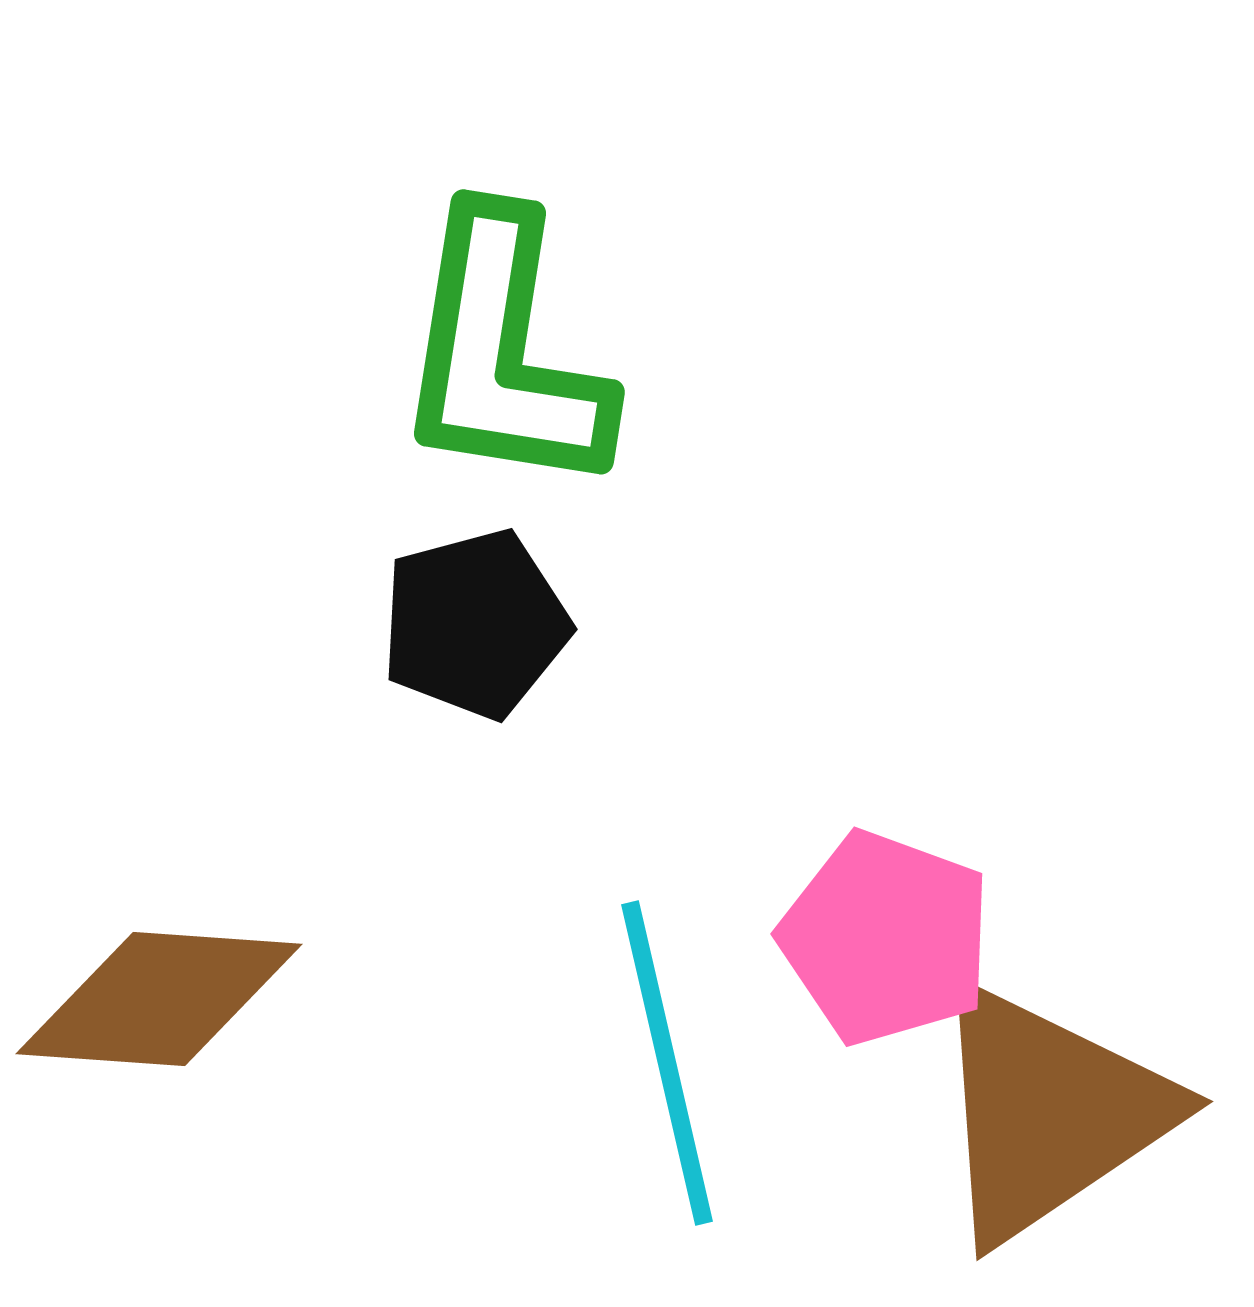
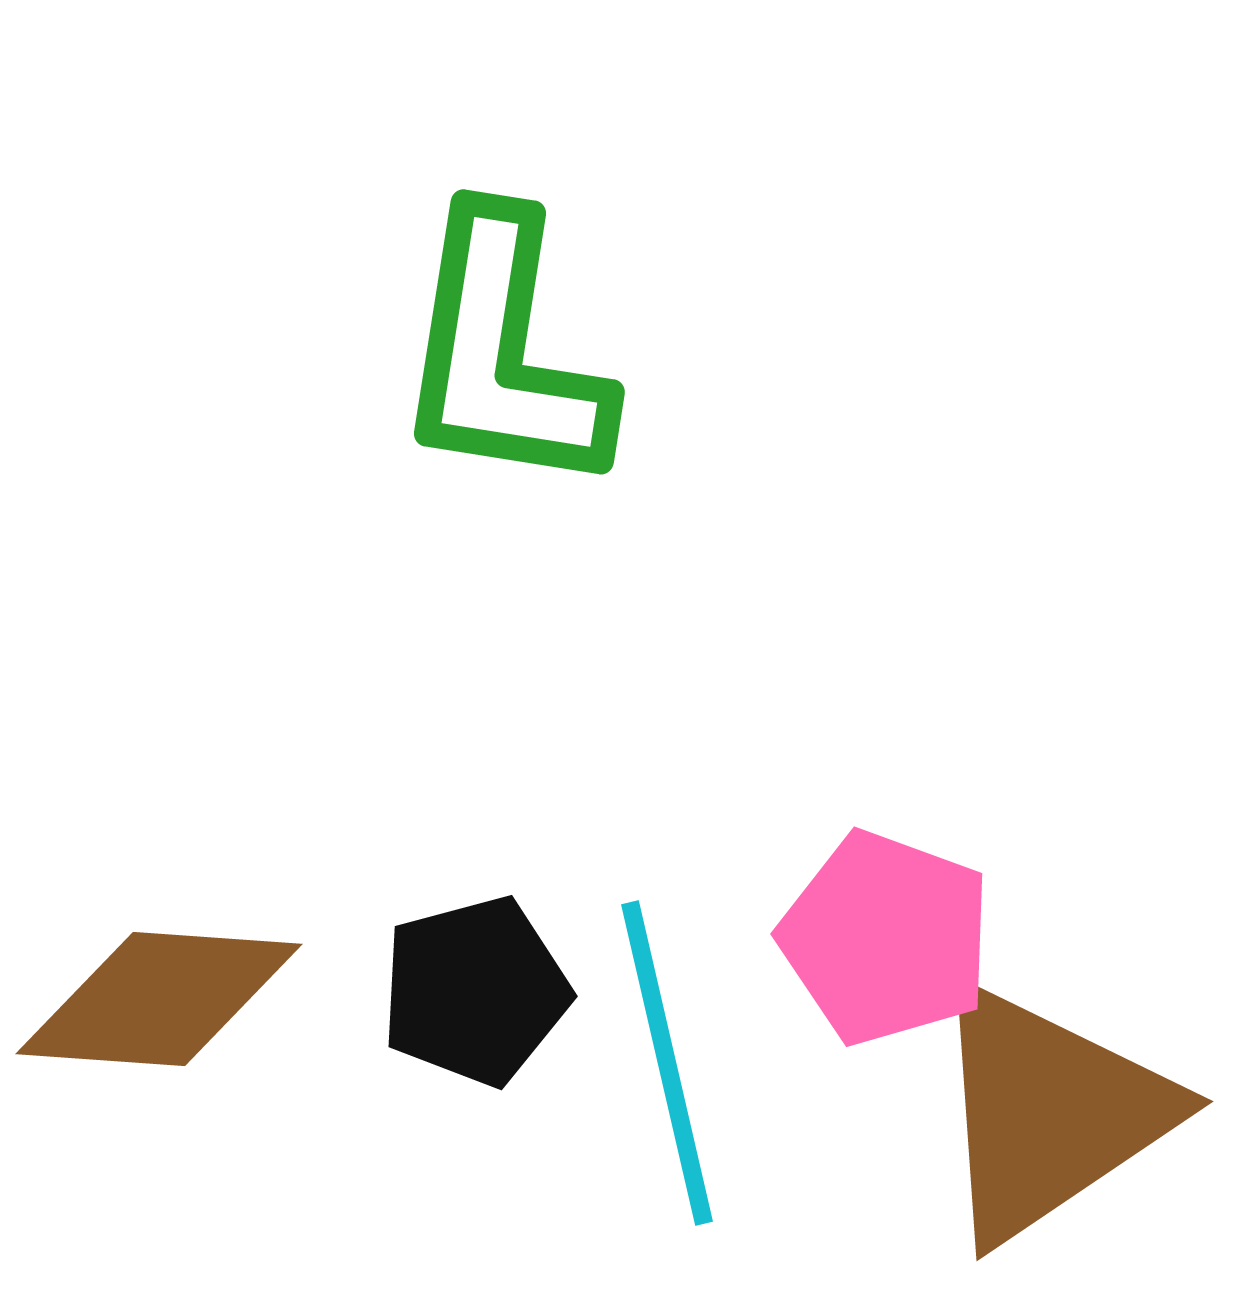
black pentagon: moved 367 px down
